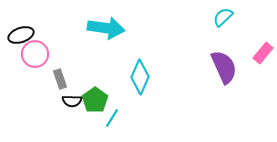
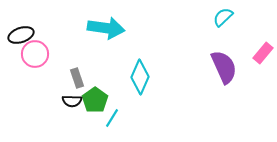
gray rectangle: moved 17 px right, 1 px up
